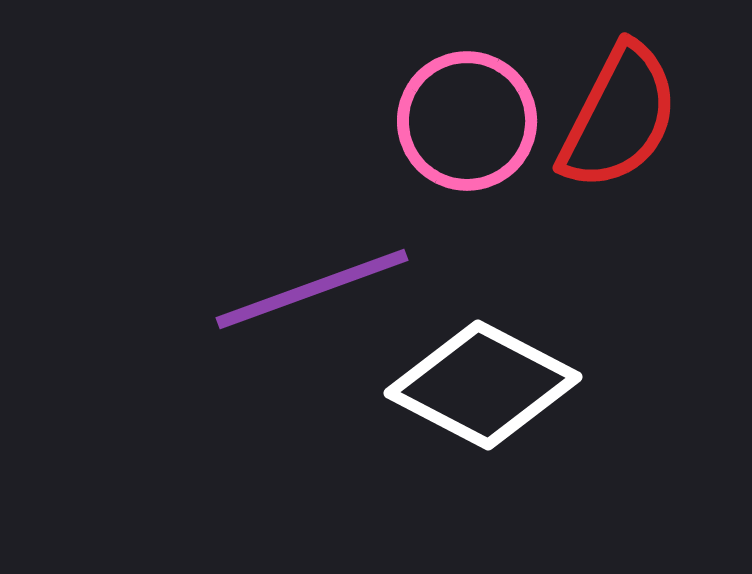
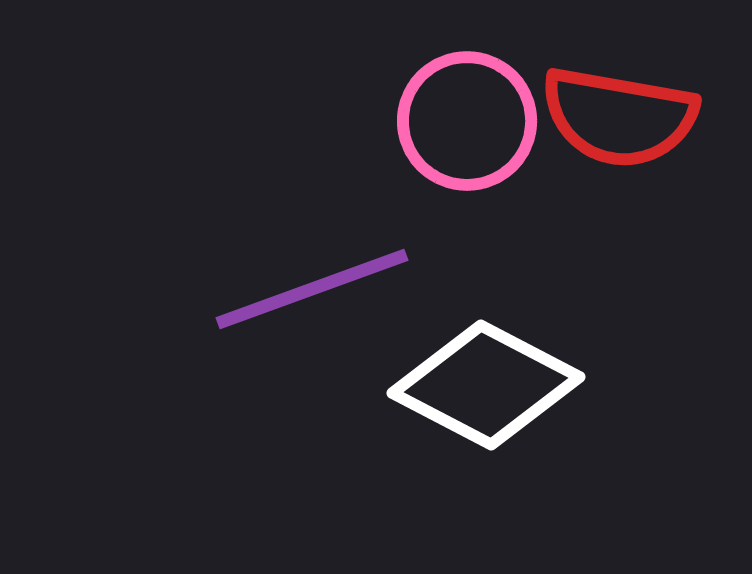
red semicircle: rotated 73 degrees clockwise
white diamond: moved 3 px right
